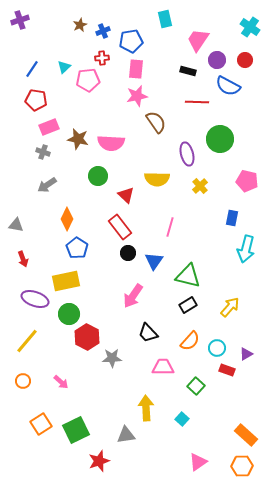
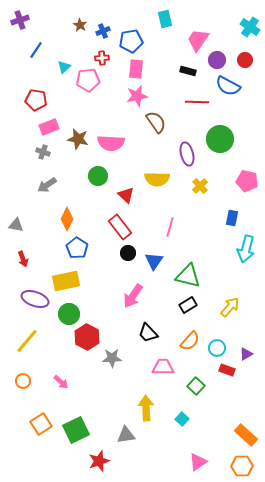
brown star at (80, 25): rotated 16 degrees counterclockwise
blue line at (32, 69): moved 4 px right, 19 px up
